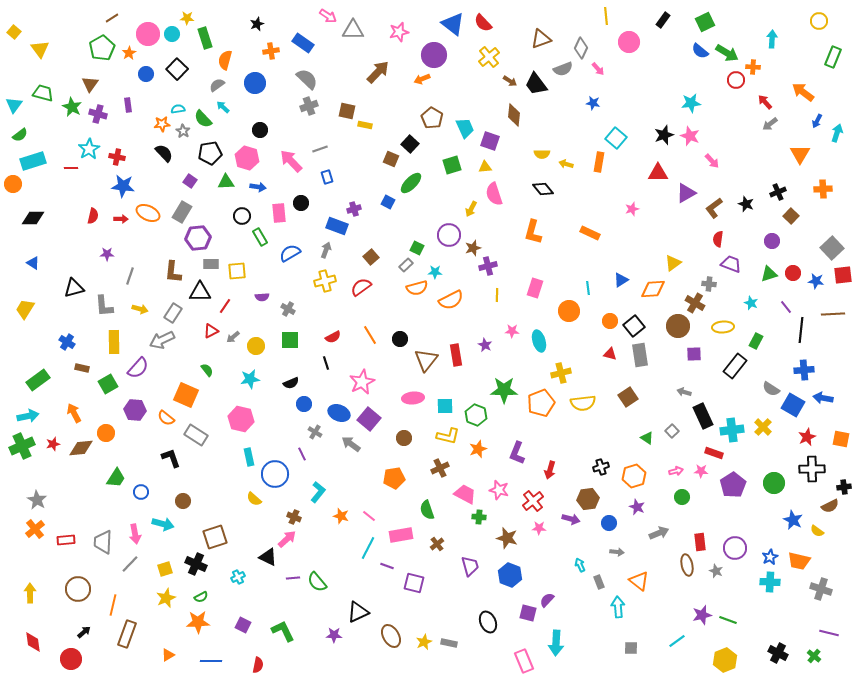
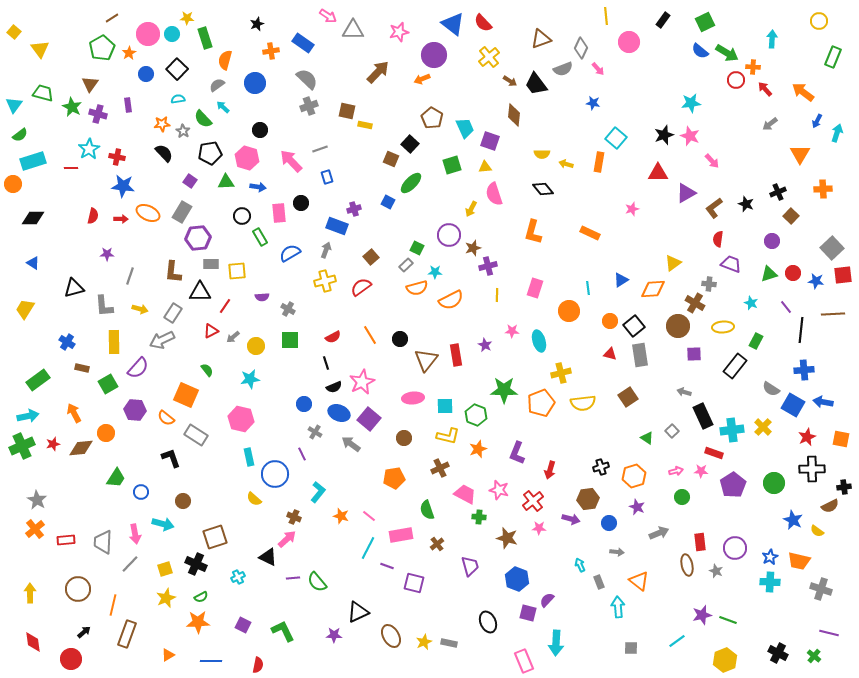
red arrow at (765, 102): moved 13 px up
cyan semicircle at (178, 109): moved 10 px up
black semicircle at (291, 383): moved 43 px right, 4 px down
blue arrow at (823, 398): moved 4 px down
blue hexagon at (510, 575): moved 7 px right, 4 px down
